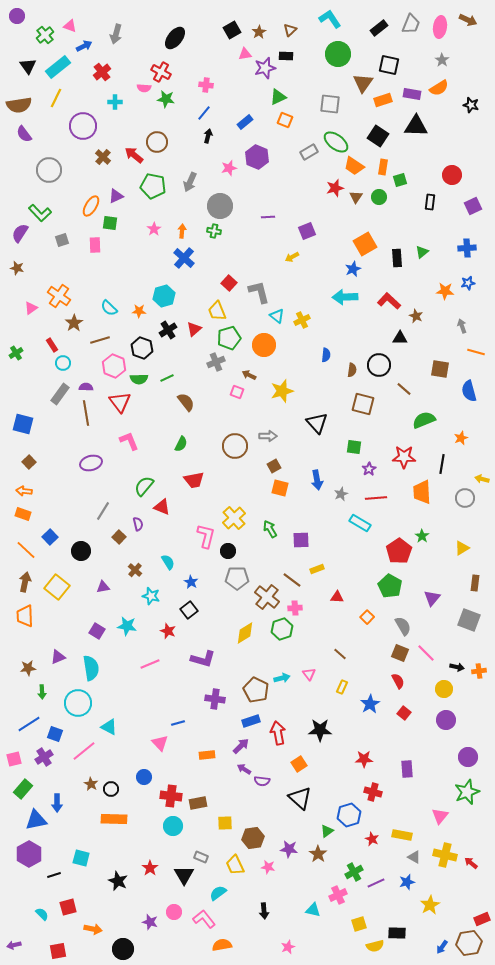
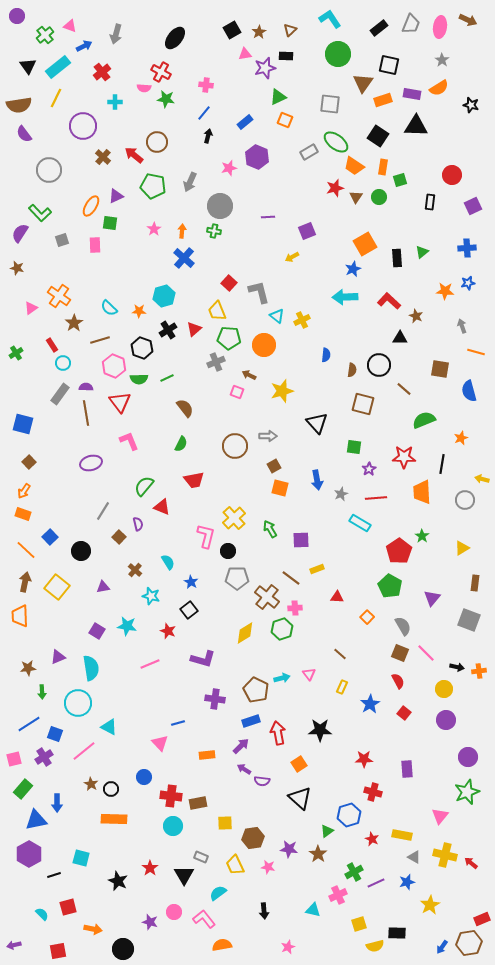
green pentagon at (229, 338): rotated 20 degrees clockwise
brown semicircle at (186, 402): moved 1 px left, 6 px down
orange arrow at (24, 491): rotated 63 degrees counterclockwise
gray circle at (465, 498): moved 2 px down
brown line at (292, 580): moved 1 px left, 2 px up
orange trapezoid at (25, 616): moved 5 px left
